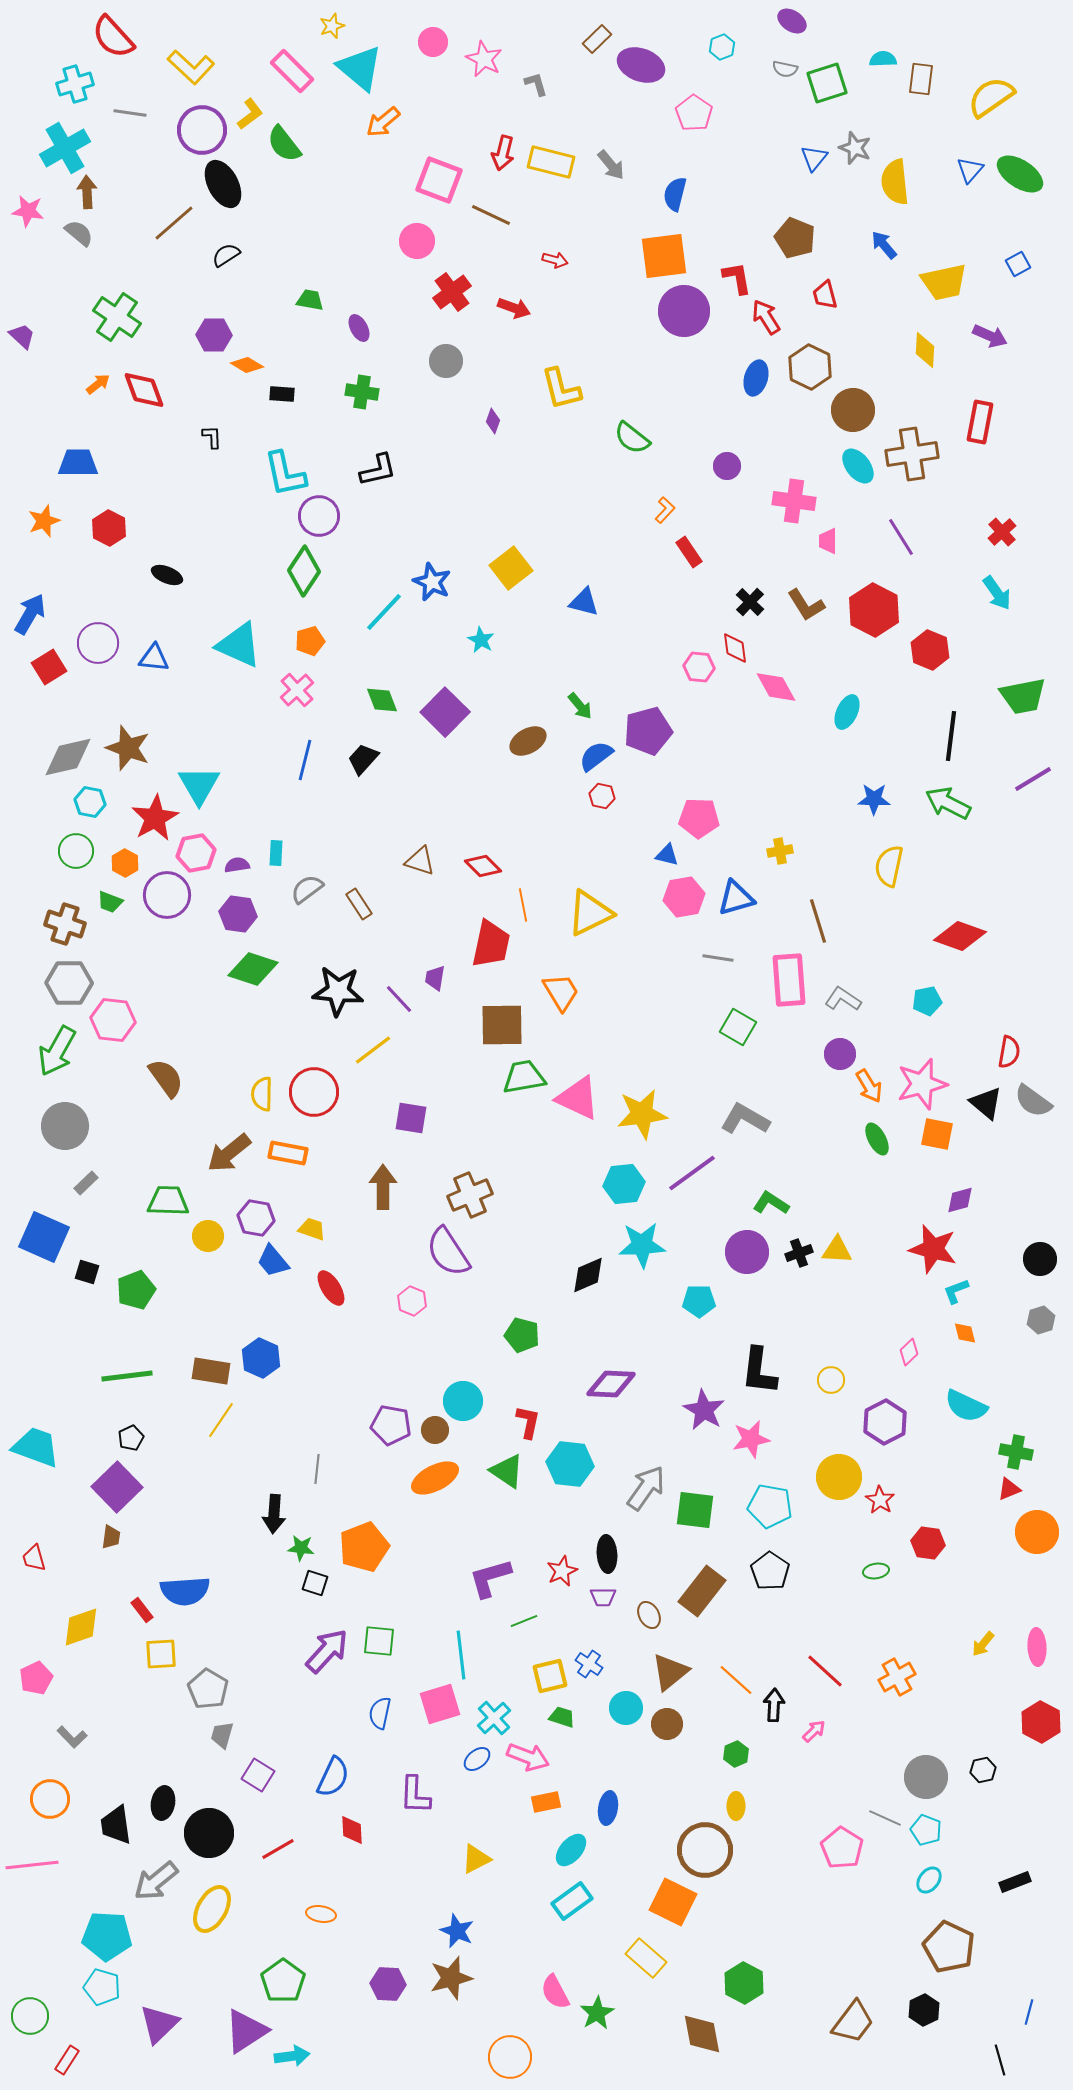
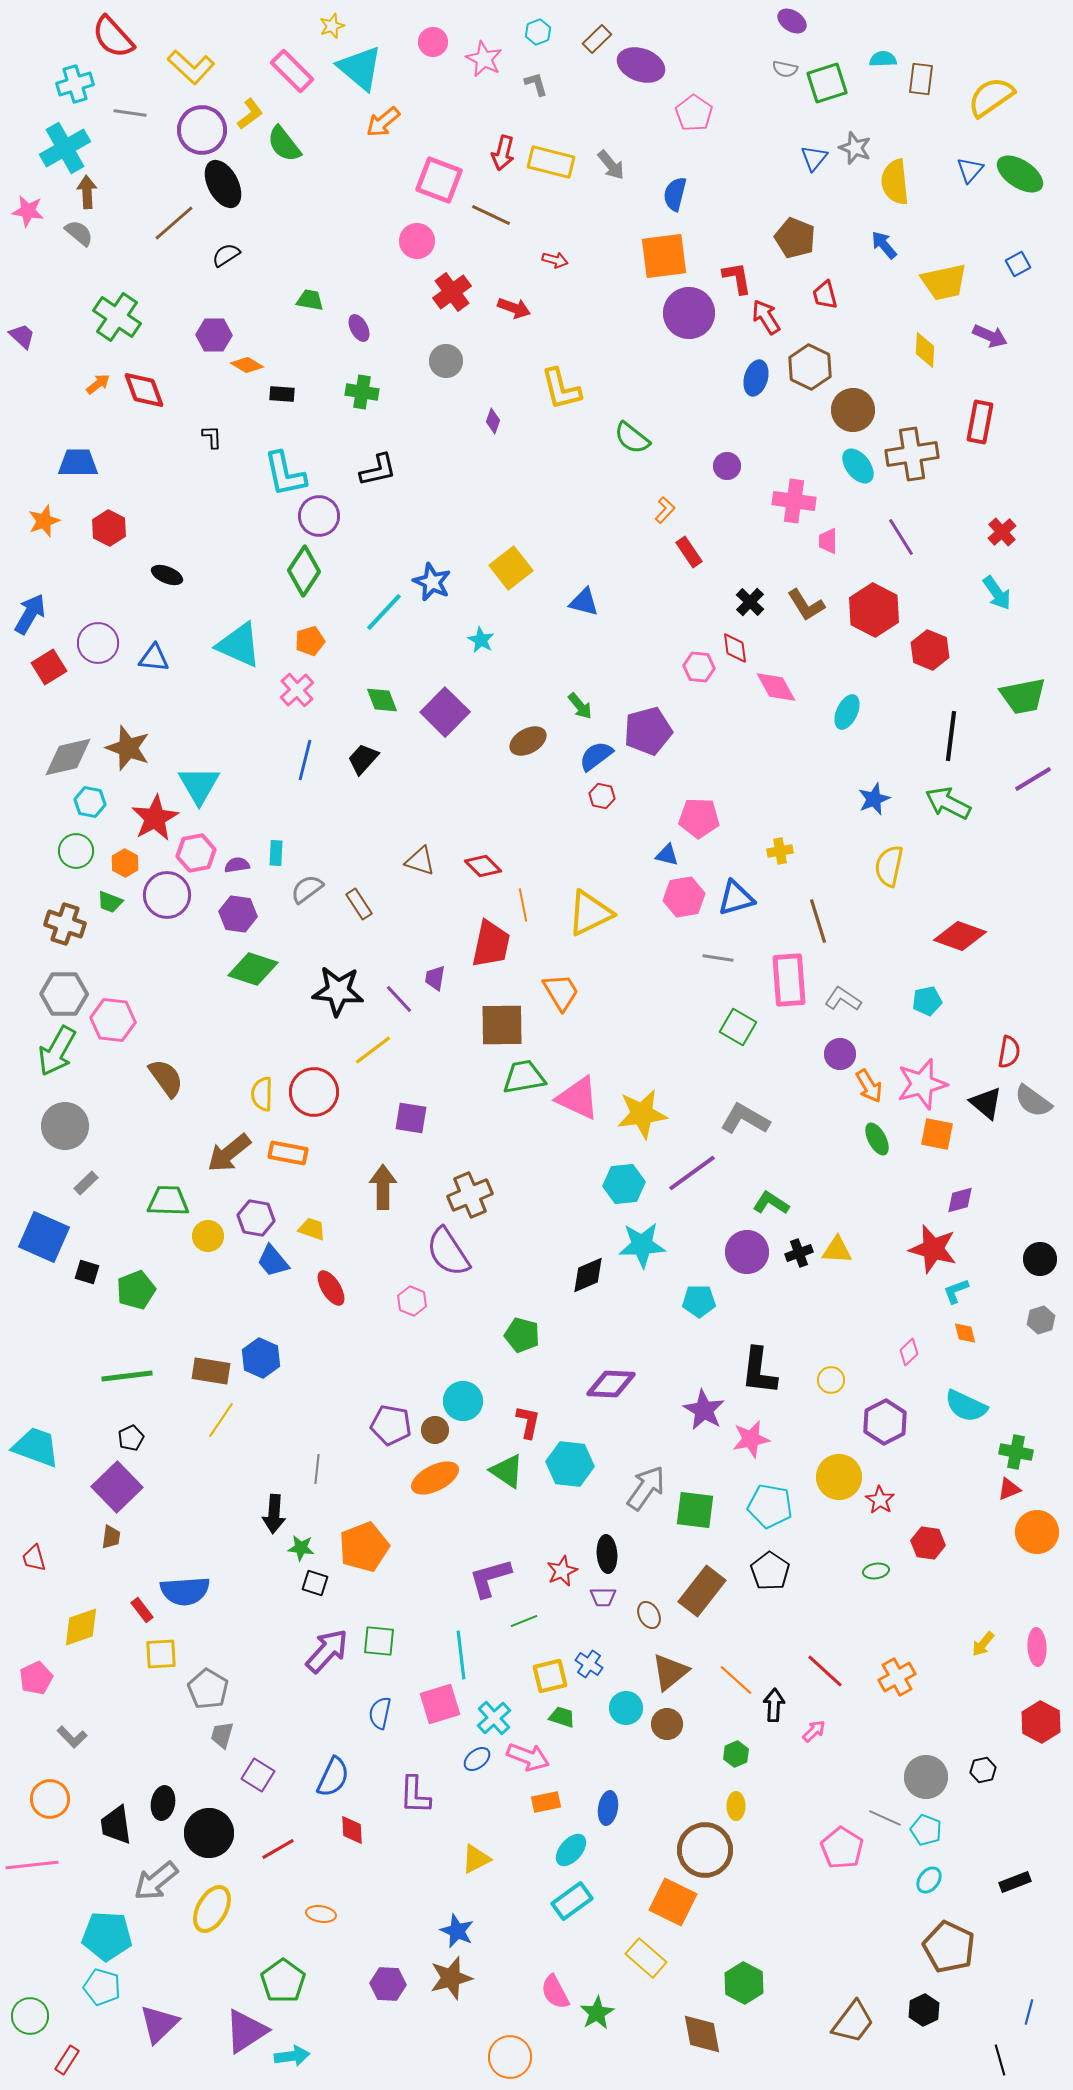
cyan hexagon at (722, 47): moved 184 px left, 15 px up
purple circle at (684, 311): moved 5 px right, 2 px down
blue star at (874, 799): rotated 24 degrees counterclockwise
gray hexagon at (69, 983): moved 5 px left, 11 px down
